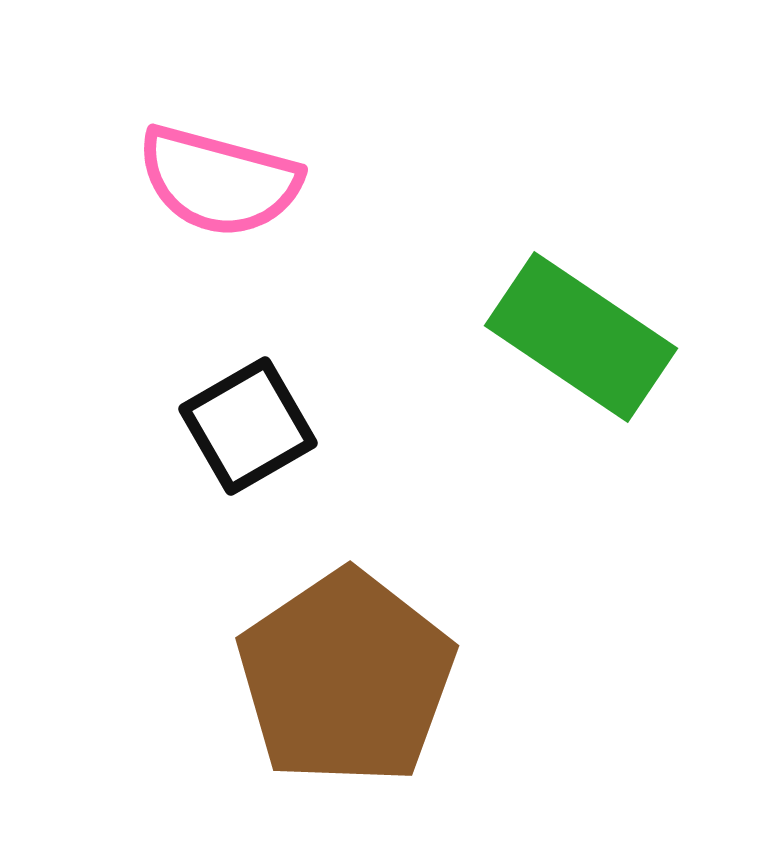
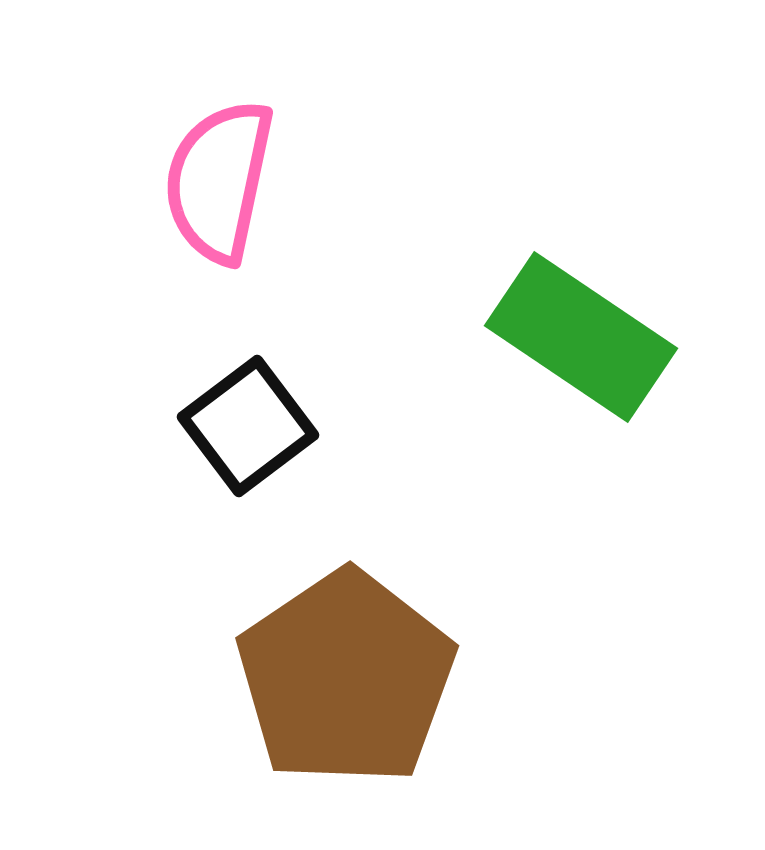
pink semicircle: rotated 87 degrees clockwise
black square: rotated 7 degrees counterclockwise
